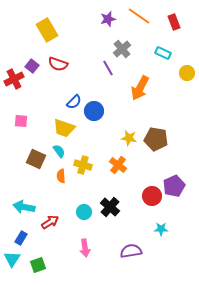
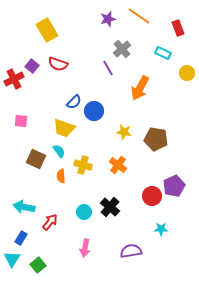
red rectangle: moved 4 px right, 6 px down
yellow star: moved 5 px left, 6 px up
red arrow: rotated 18 degrees counterclockwise
pink arrow: rotated 18 degrees clockwise
green square: rotated 21 degrees counterclockwise
